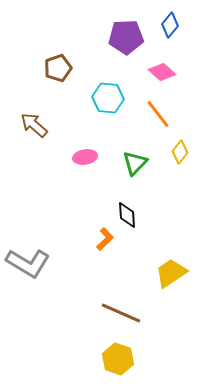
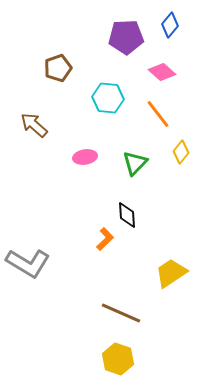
yellow diamond: moved 1 px right
